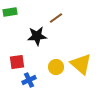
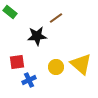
green rectangle: rotated 48 degrees clockwise
